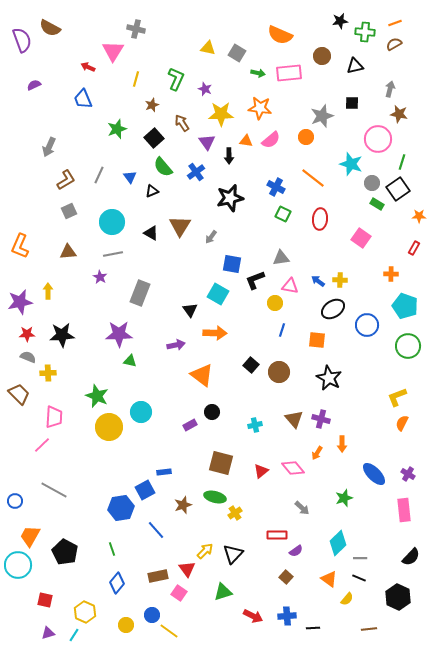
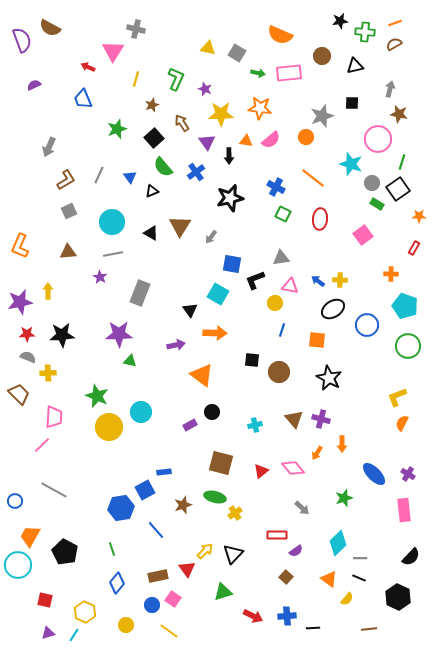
pink square at (361, 238): moved 2 px right, 3 px up; rotated 18 degrees clockwise
black square at (251, 365): moved 1 px right, 5 px up; rotated 35 degrees counterclockwise
pink square at (179, 593): moved 6 px left, 6 px down
blue circle at (152, 615): moved 10 px up
